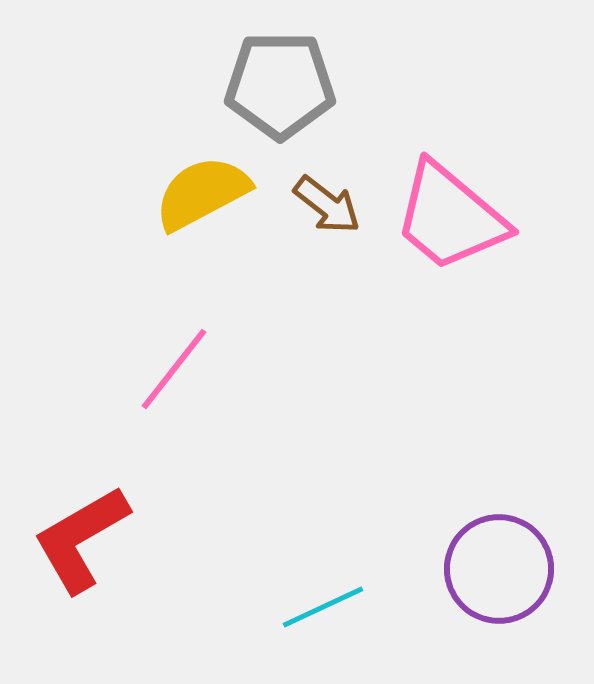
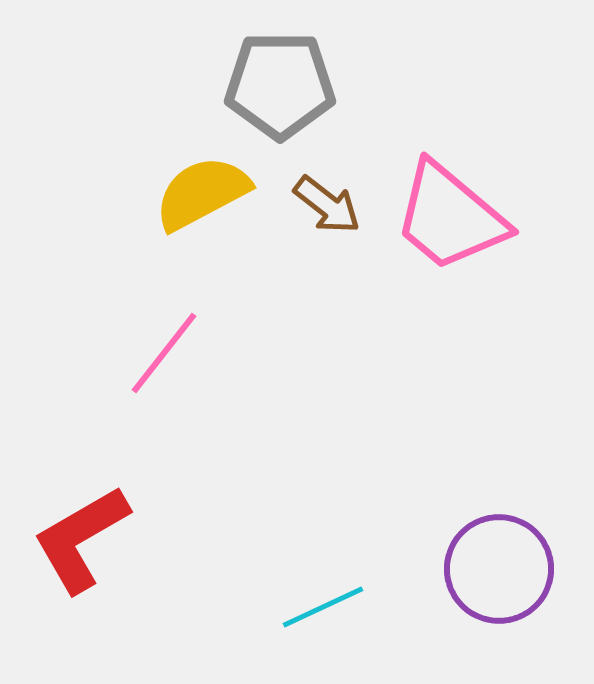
pink line: moved 10 px left, 16 px up
